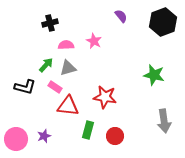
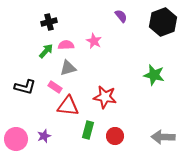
black cross: moved 1 px left, 1 px up
green arrow: moved 14 px up
gray arrow: moved 1 px left, 16 px down; rotated 100 degrees clockwise
